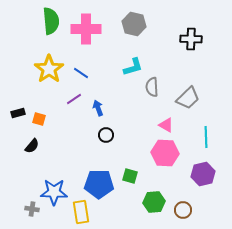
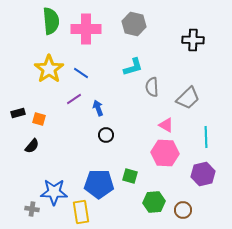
black cross: moved 2 px right, 1 px down
